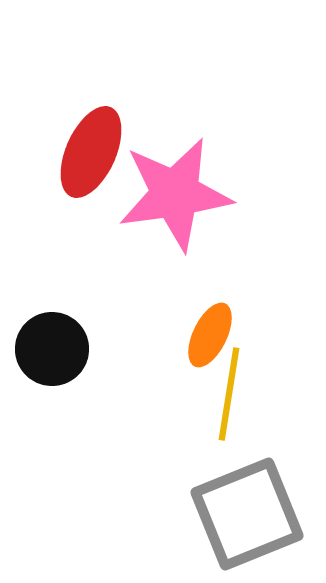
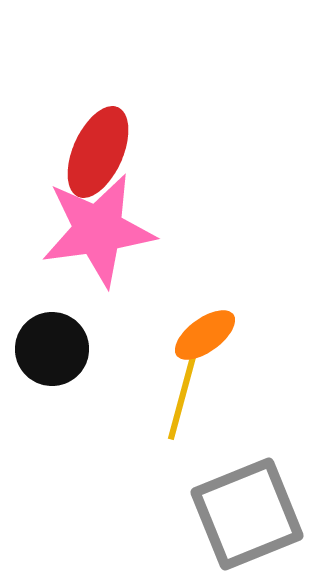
red ellipse: moved 7 px right
pink star: moved 77 px left, 36 px down
orange ellipse: moved 5 px left; rotated 28 degrees clockwise
yellow line: moved 46 px left; rotated 6 degrees clockwise
